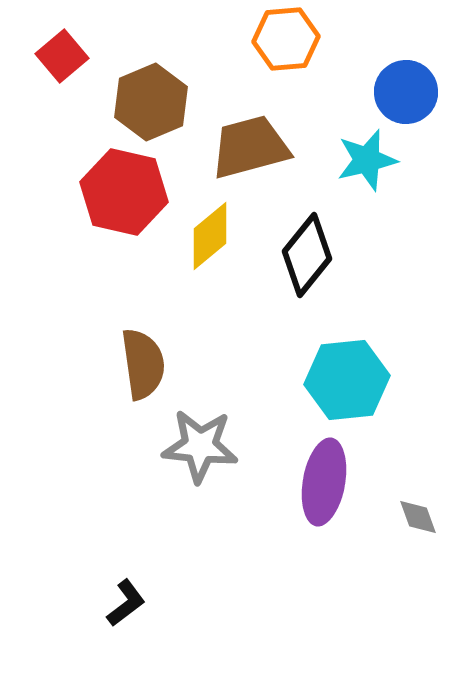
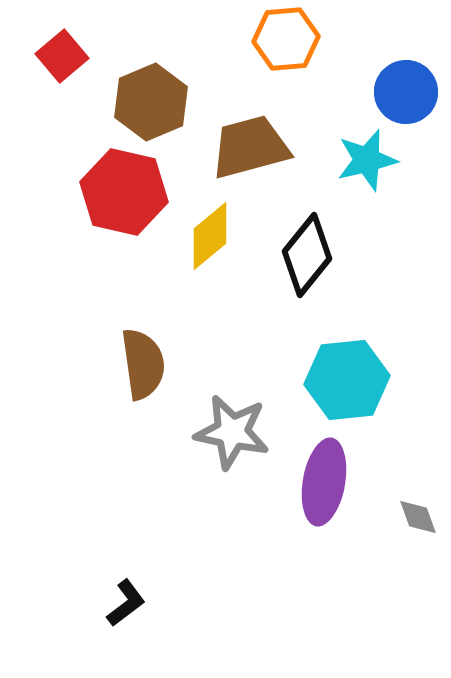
gray star: moved 32 px right, 14 px up; rotated 6 degrees clockwise
